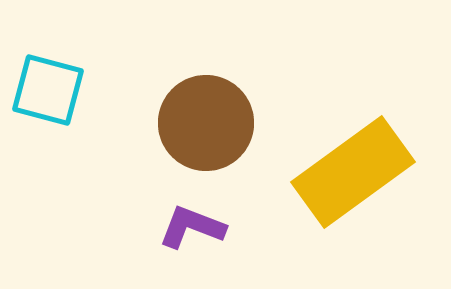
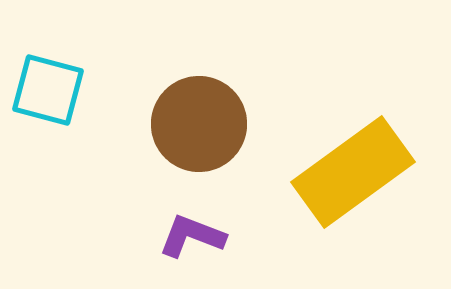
brown circle: moved 7 px left, 1 px down
purple L-shape: moved 9 px down
